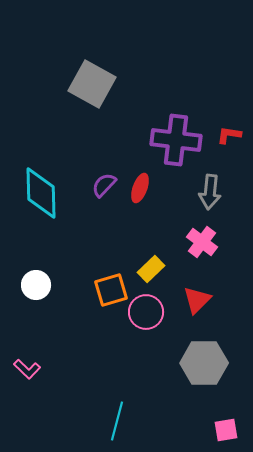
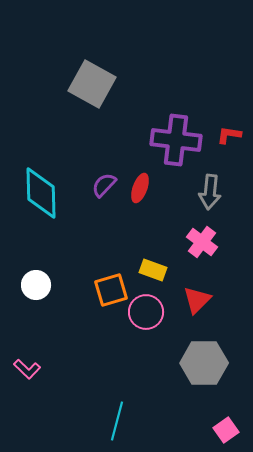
yellow rectangle: moved 2 px right, 1 px down; rotated 64 degrees clockwise
pink square: rotated 25 degrees counterclockwise
